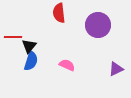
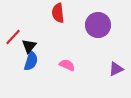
red semicircle: moved 1 px left
red line: rotated 48 degrees counterclockwise
